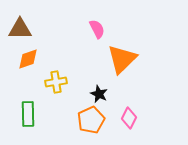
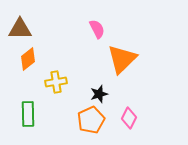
orange diamond: rotated 20 degrees counterclockwise
black star: rotated 30 degrees clockwise
